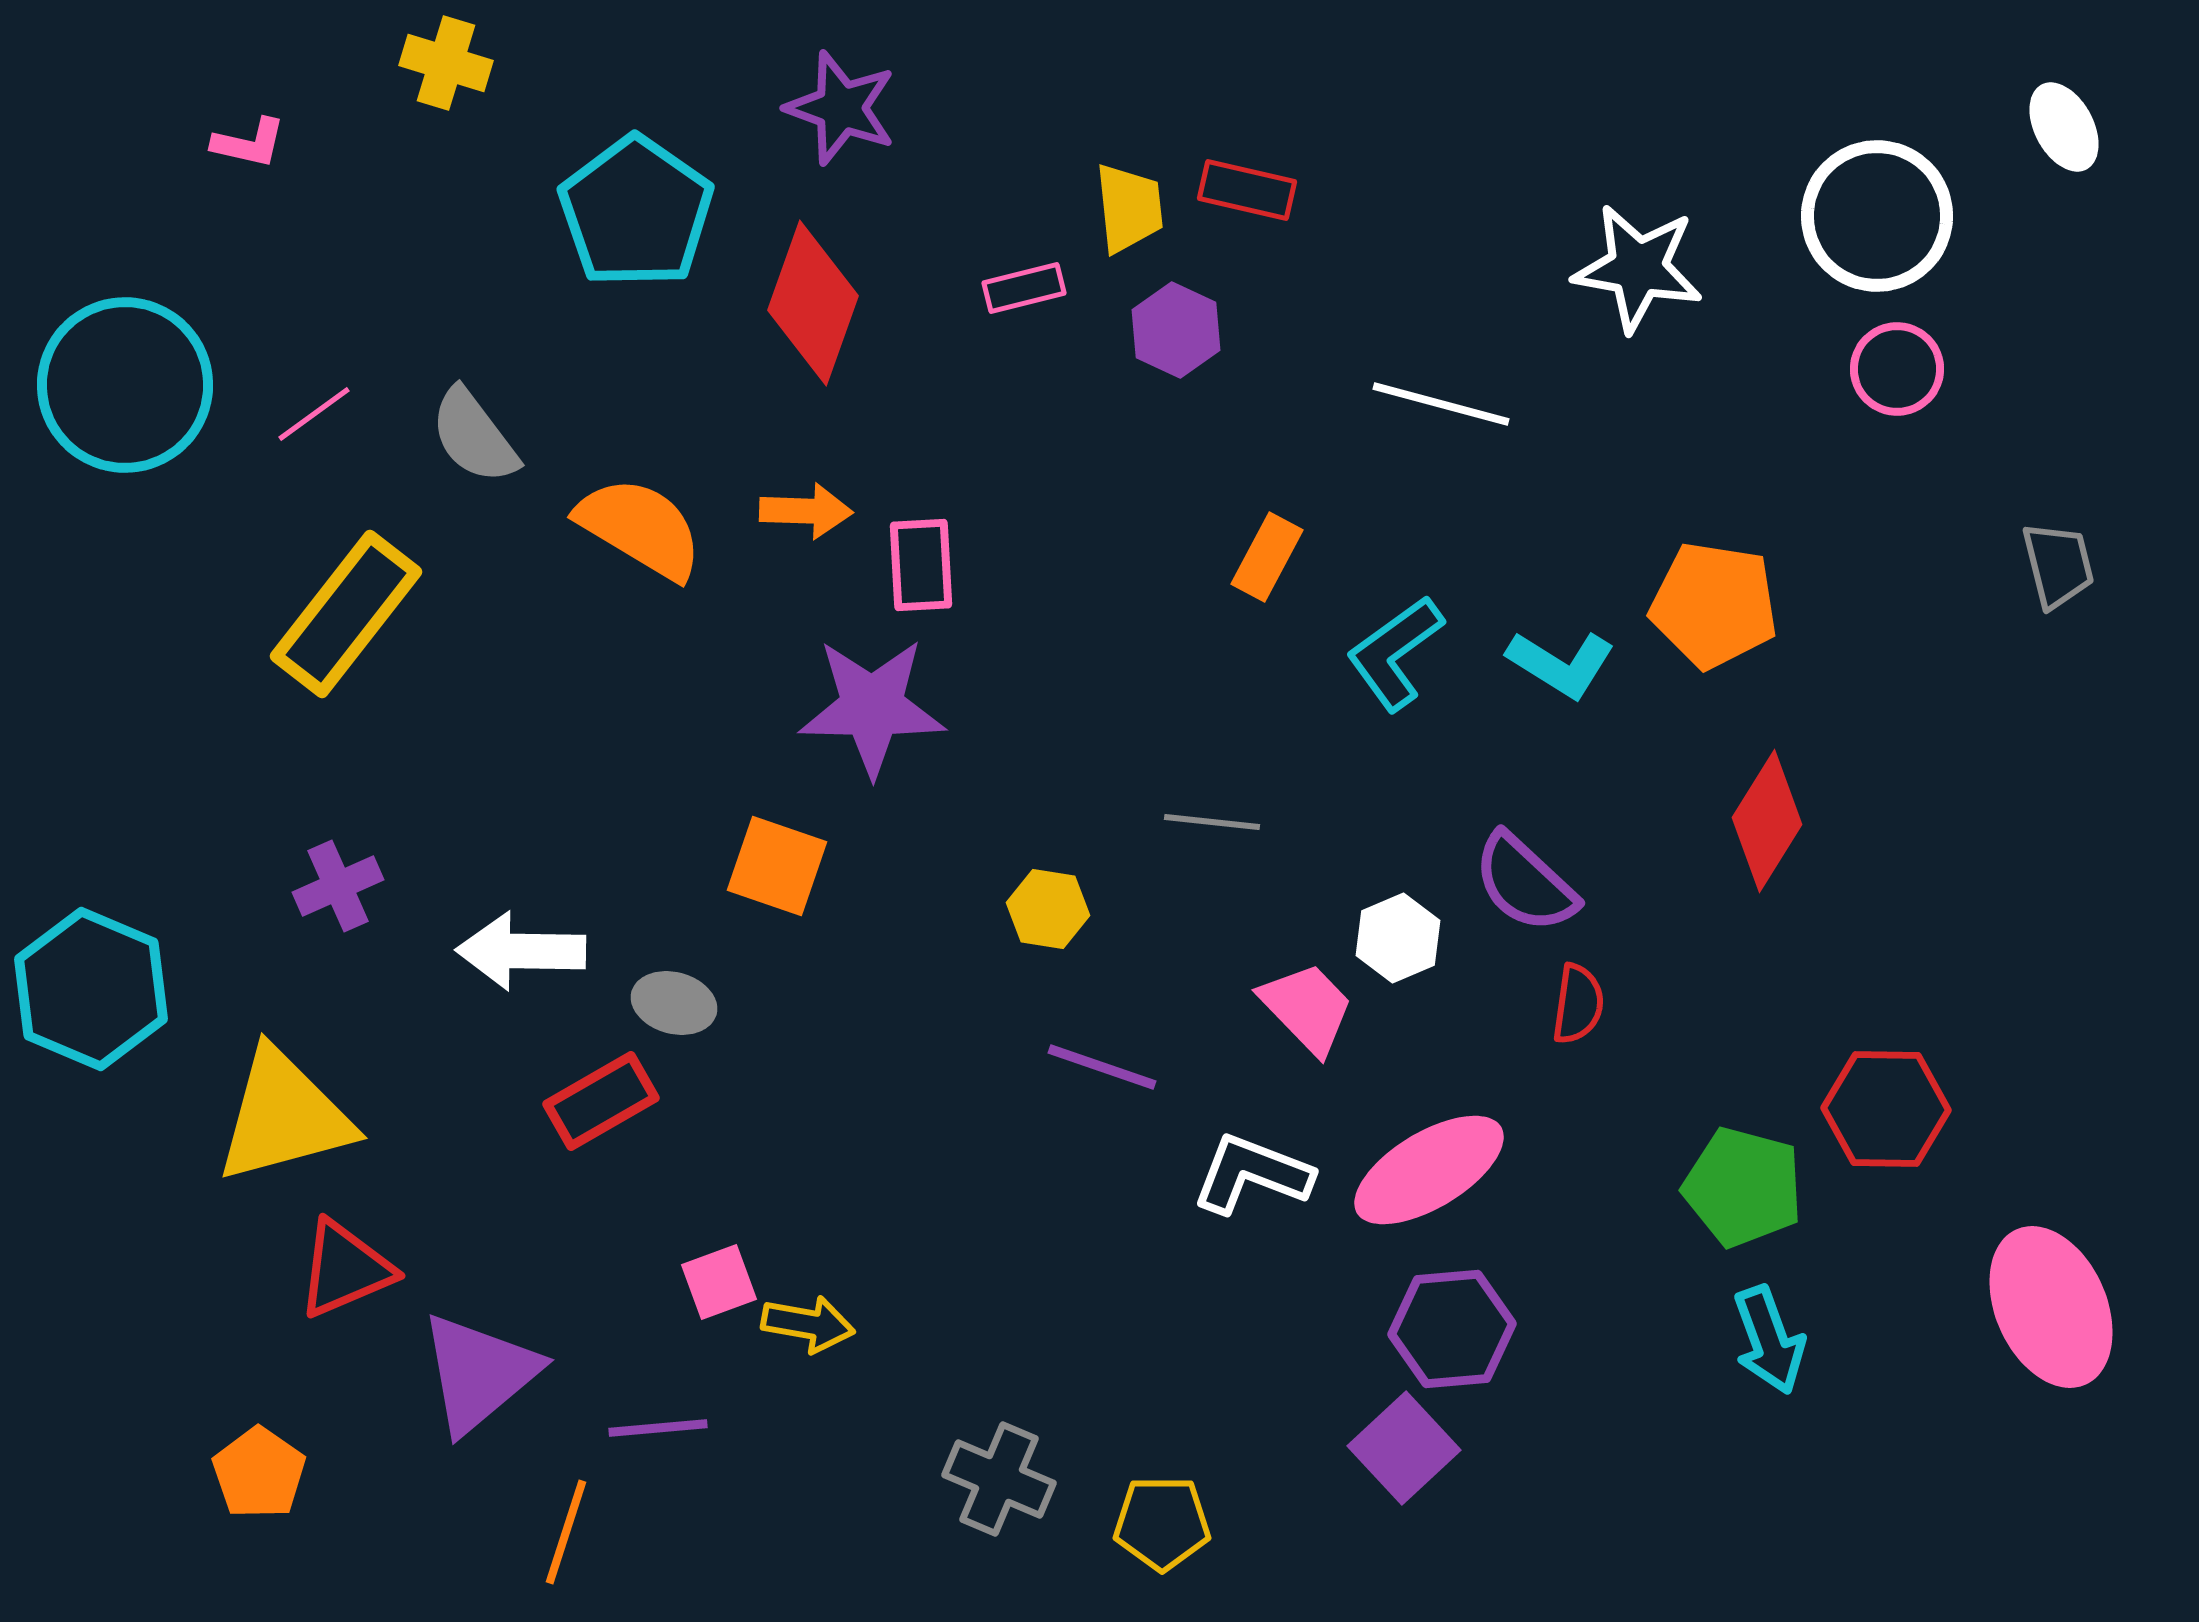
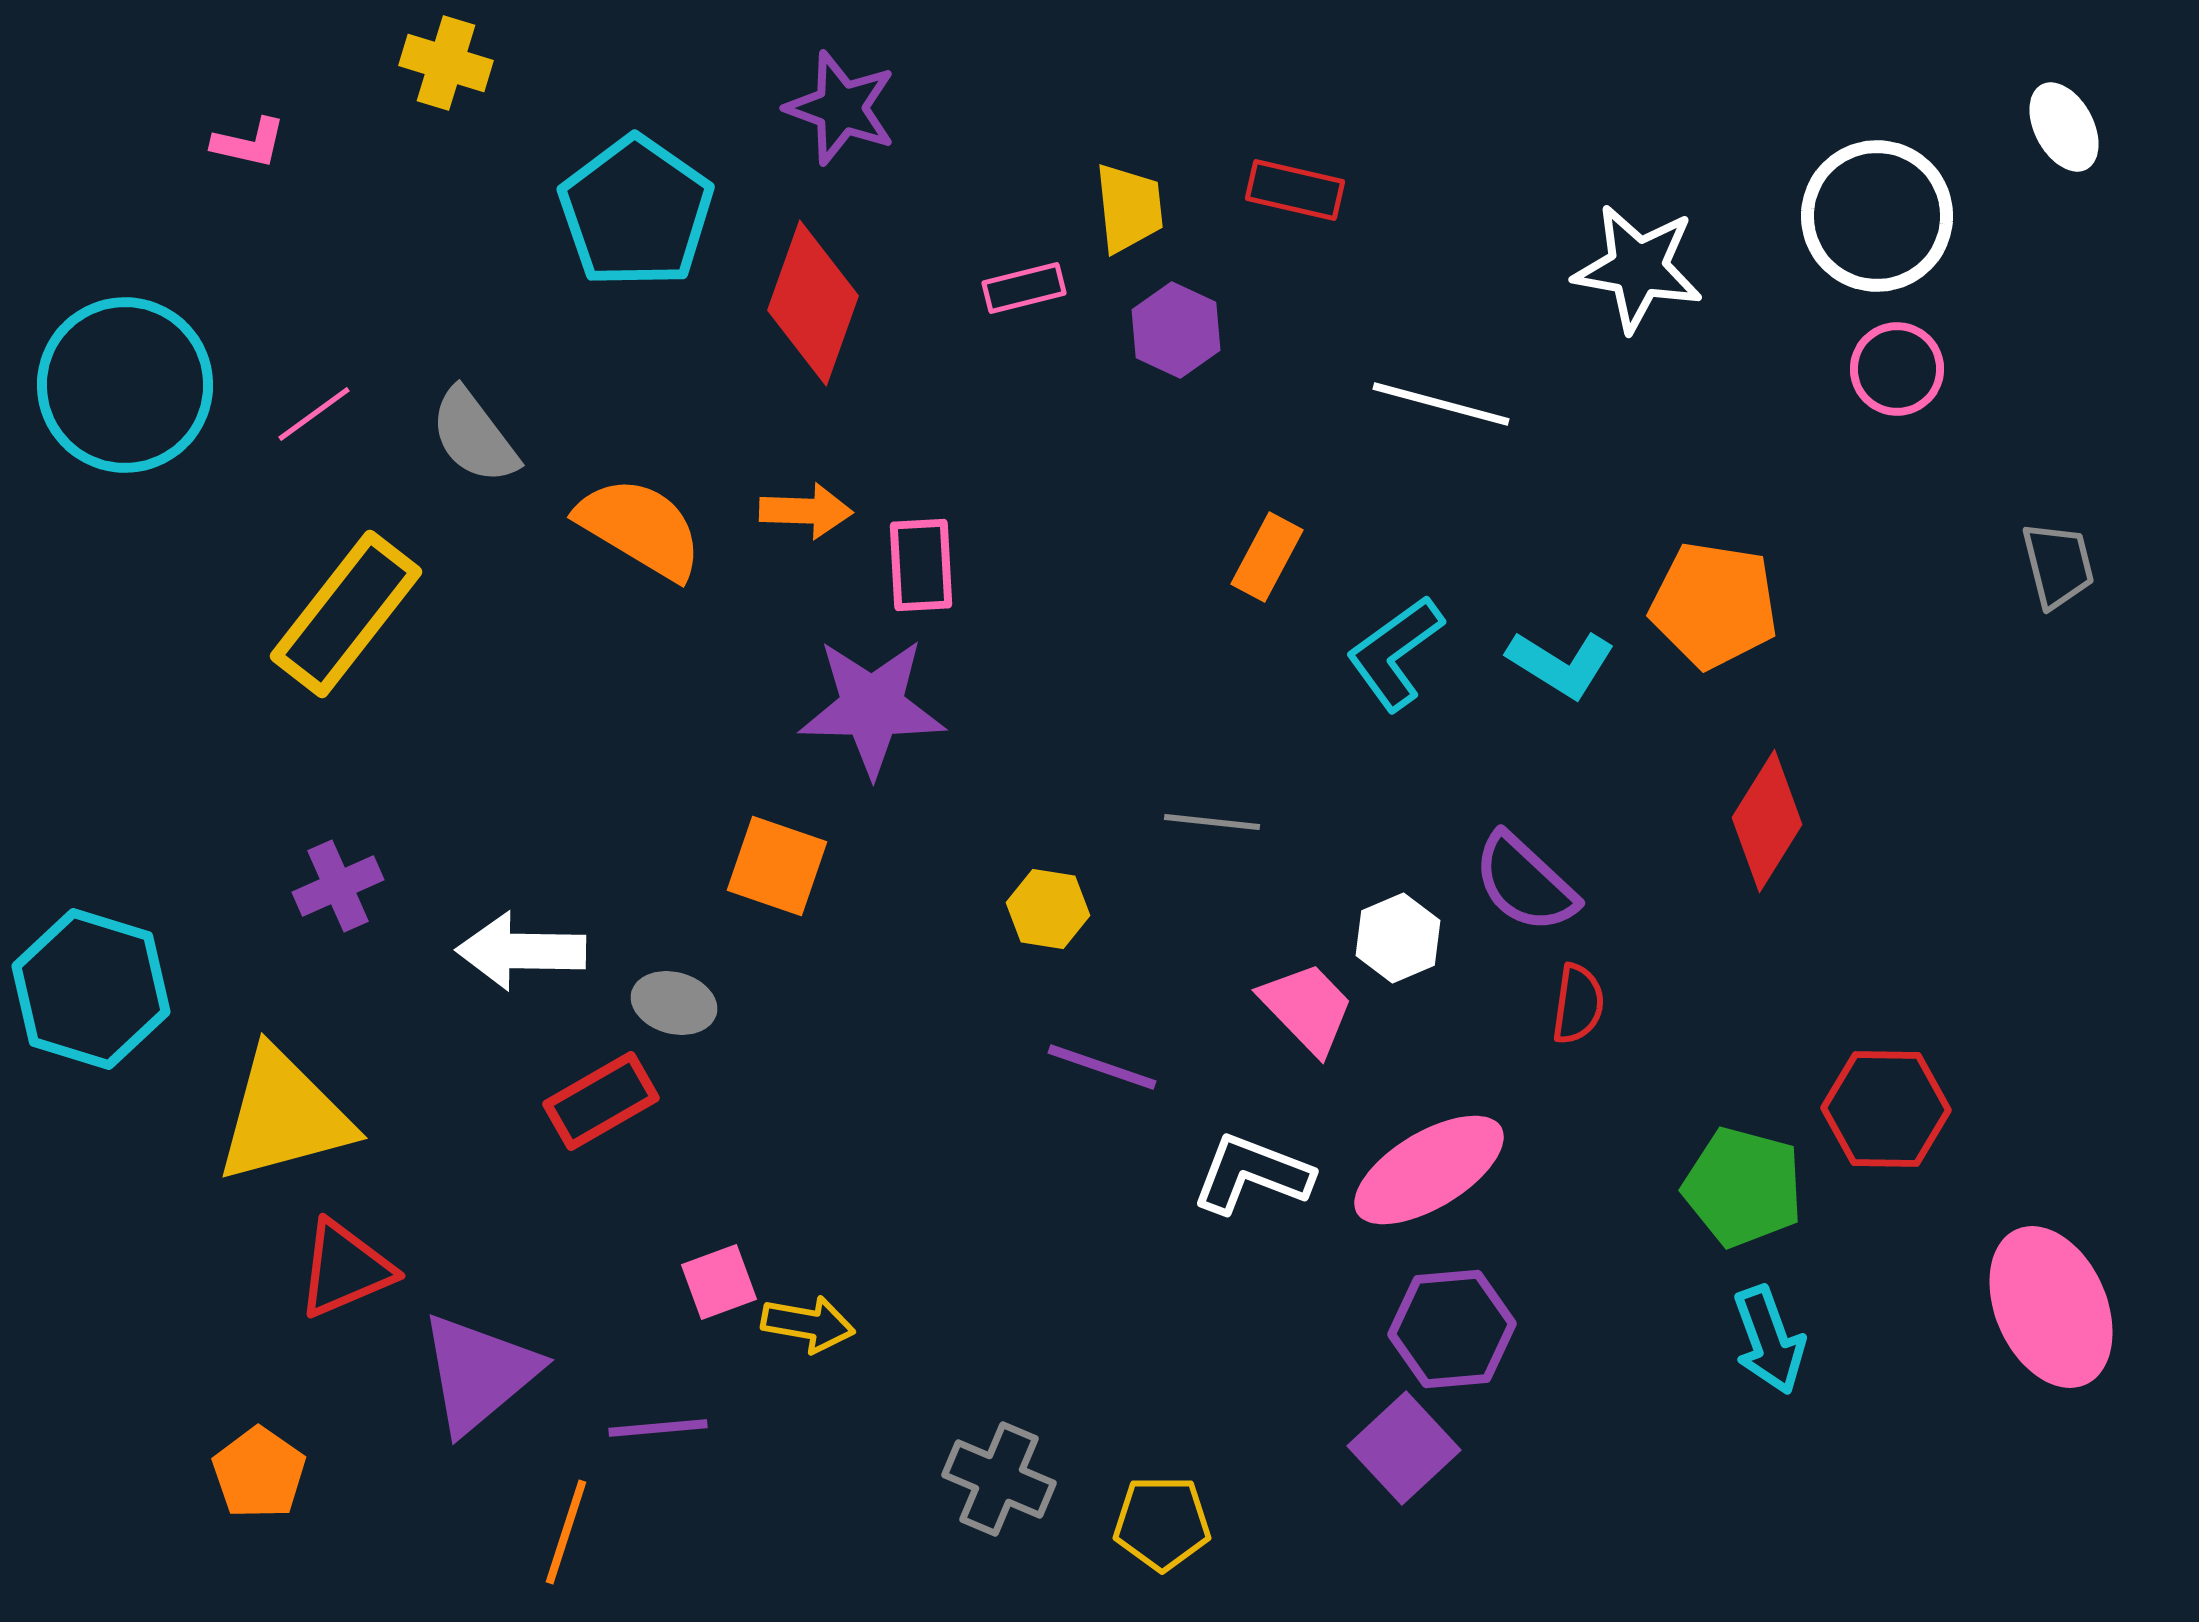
red rectangle at (1247, 190): moved 48 px right
cyan hexagon at (91, 989): rotated 6 degrees counterclockwise
